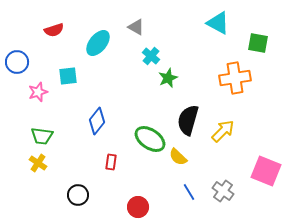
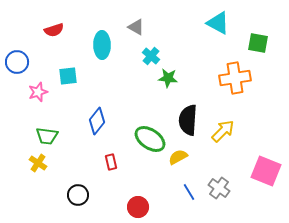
cyan ellipse: moved 4 px right, 2 px down; rotated 40 degrees counterclockwise
green star: rotated 30 degrees clockwise
black semicircle: rotated 12 degrees counterclockwise
green trapezoid: moved 5 px right
yellow semicircle: rotated 108 degrees clockwise
red rectangle: rotated 21 degrees counterclockwise
gray cross: moved 4 px left, 3 px up
